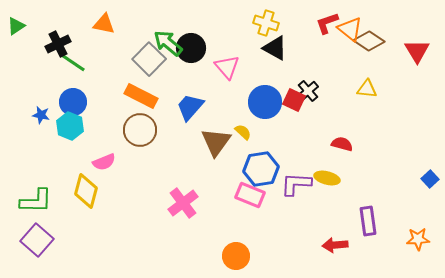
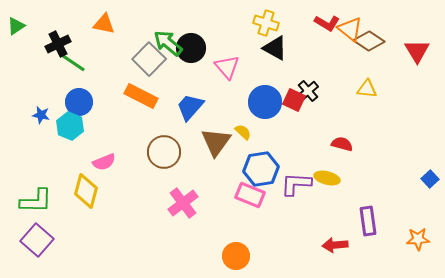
red L-shape at (327, 23): rotated 130 degrees counterclockwise
blue circle at (73, 102): moved 6 px right
brown circle at (140, 130): moved 24 px right, 22 px down
